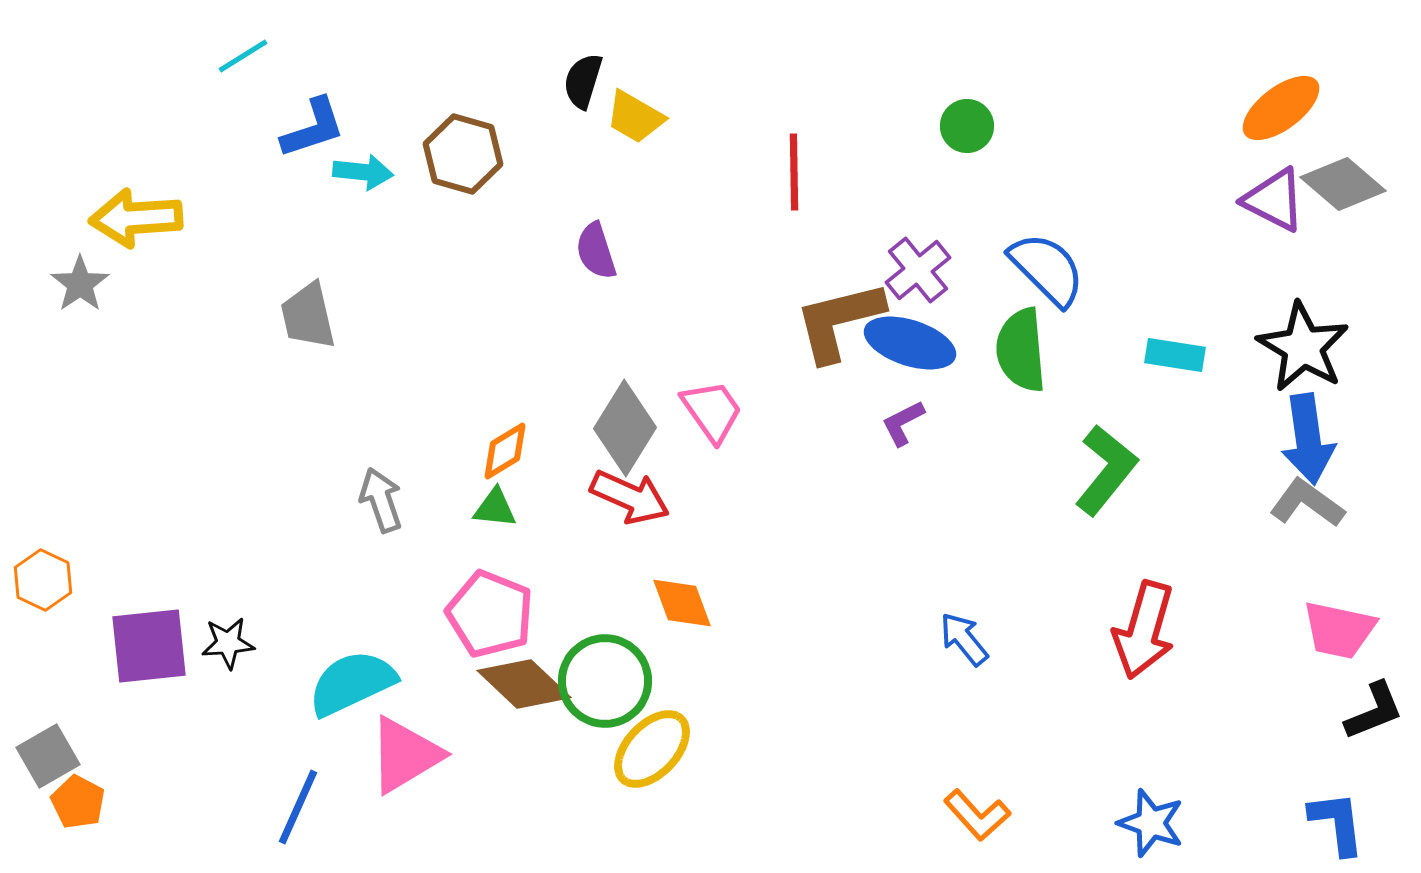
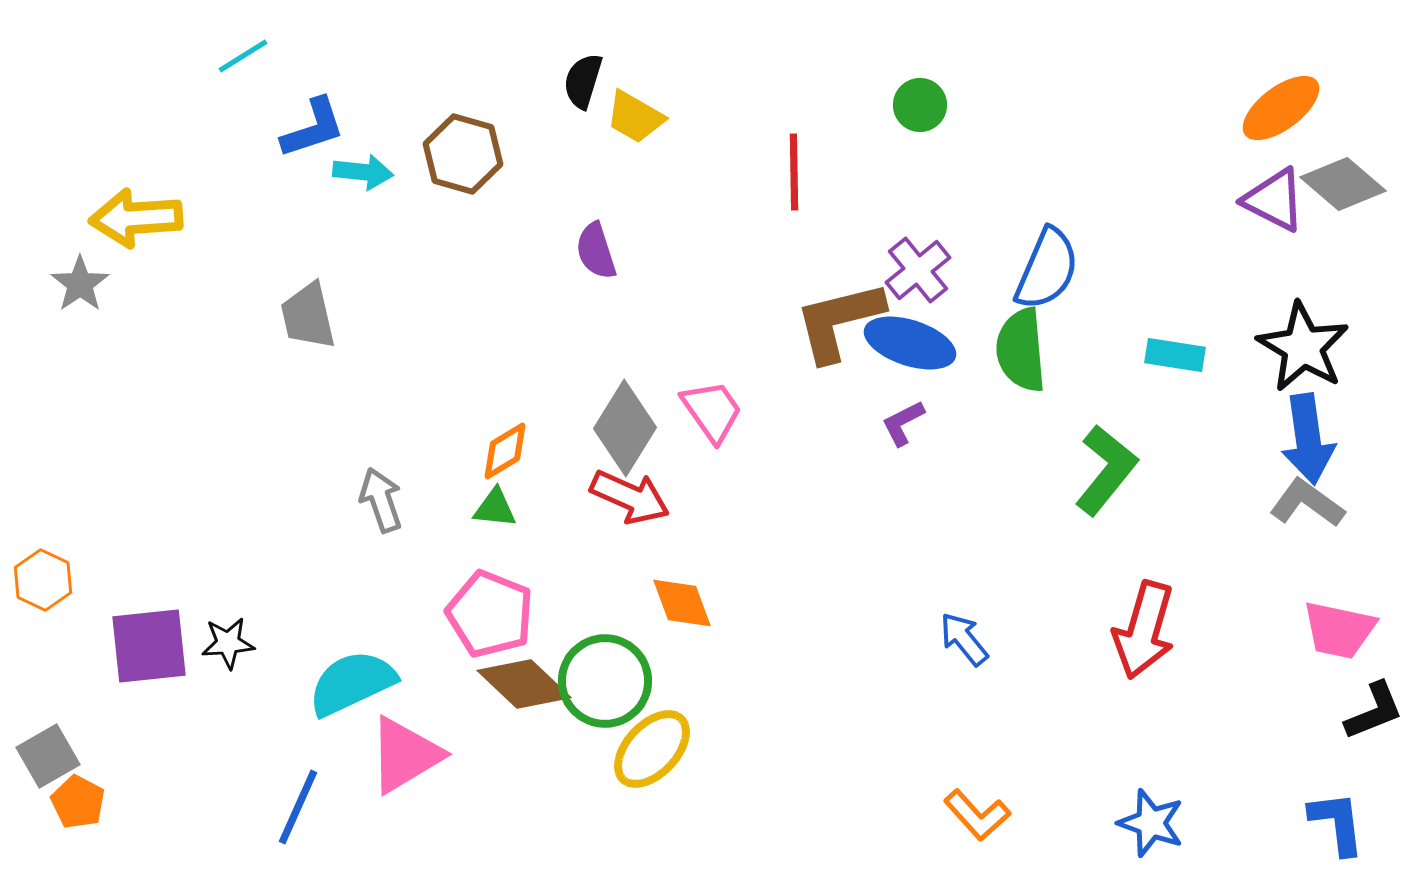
green circle at (967, 126): moved 47 px left, 21 px up
blue semicircle at (1047, 269): rotated 68 degrees clockwise
